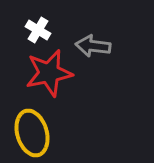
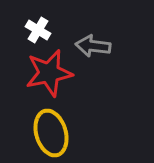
yellow ellipse: moved 19 px right
